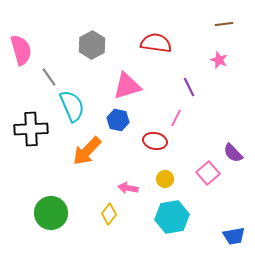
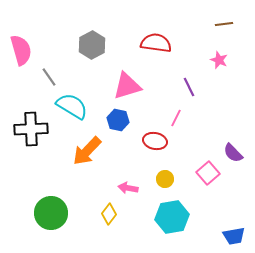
cyan semicircle: rotated 36 degrees counterclockwise
